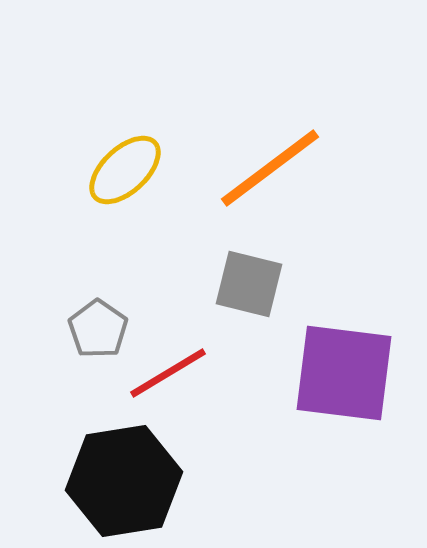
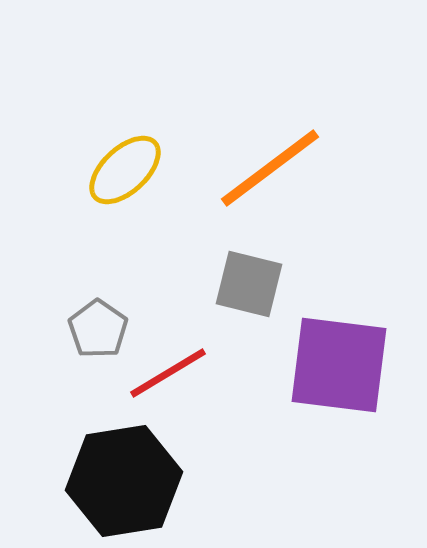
purple square: moved 5 px left, 8 px up
